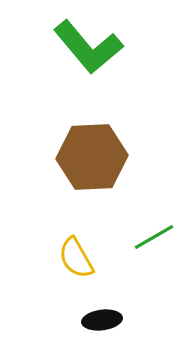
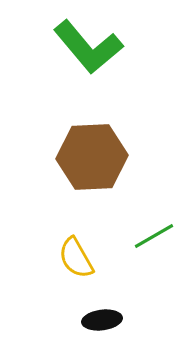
green line: moved 1 px up
